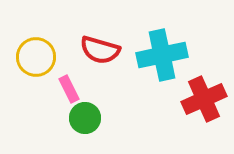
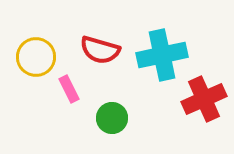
green circle: moved 27 px right
